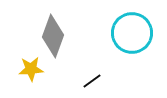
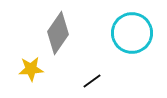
gray diamond: moved 5 px right, 3 px up; rotated 15 degrees clockwise
